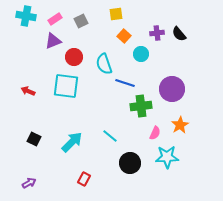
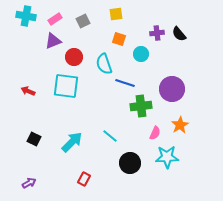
gray square: moved 2 px right
orange square: moved 5 px left, 3 px down; rotated 24 degrees counterclockwise
